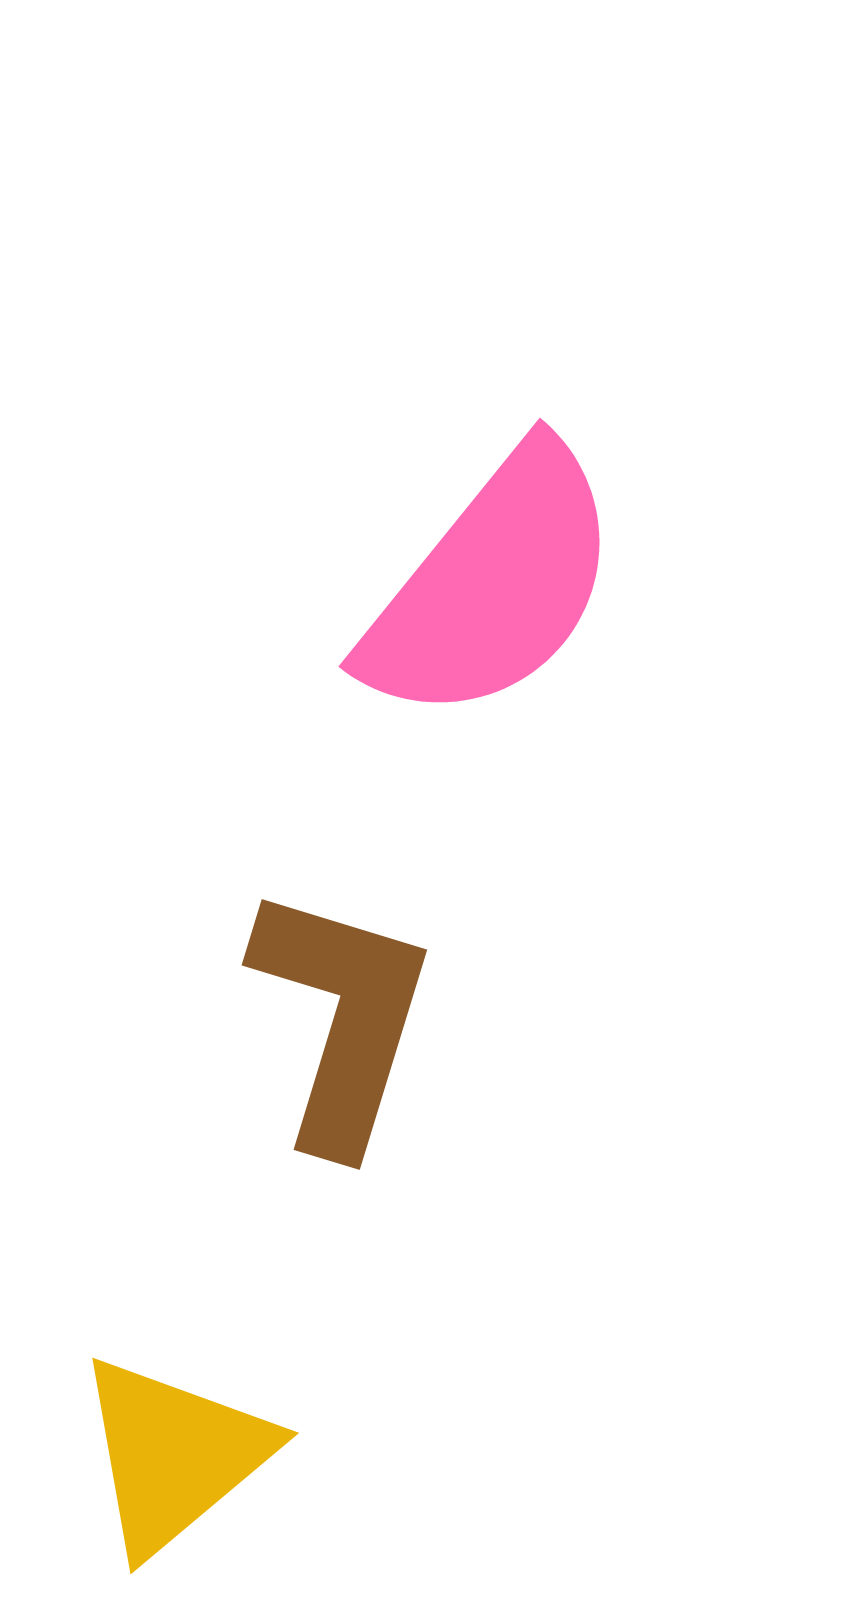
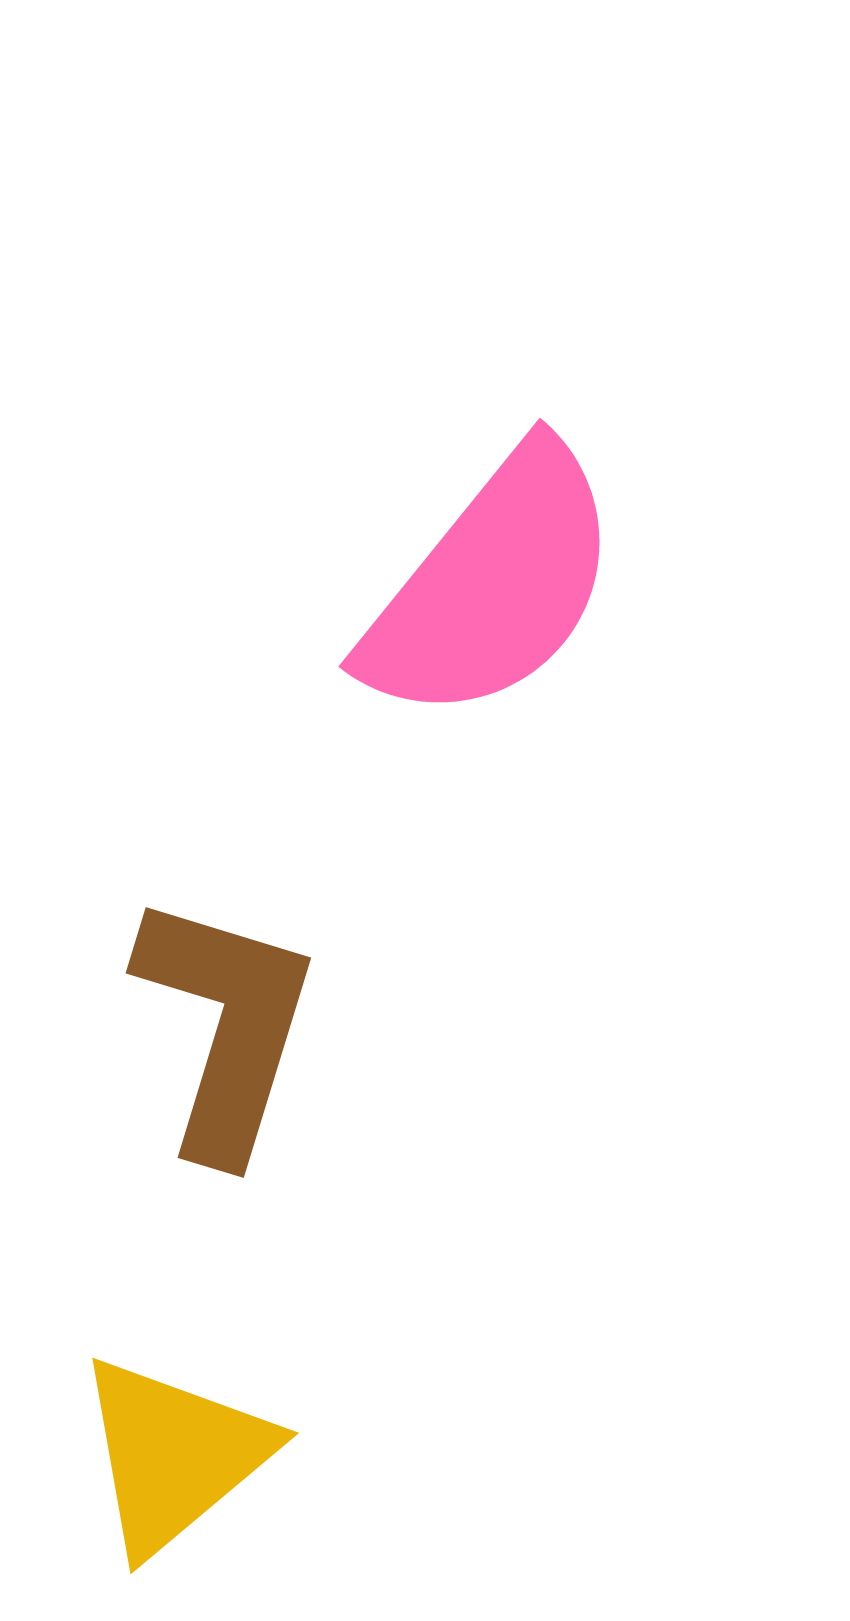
brown L-shape: moved 116 px left, 8 px down
